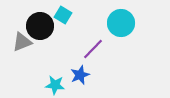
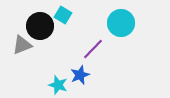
gray triangle: moved 3 px down
cyan star: moved 3 px right; rotated 12 degrees clockwise
